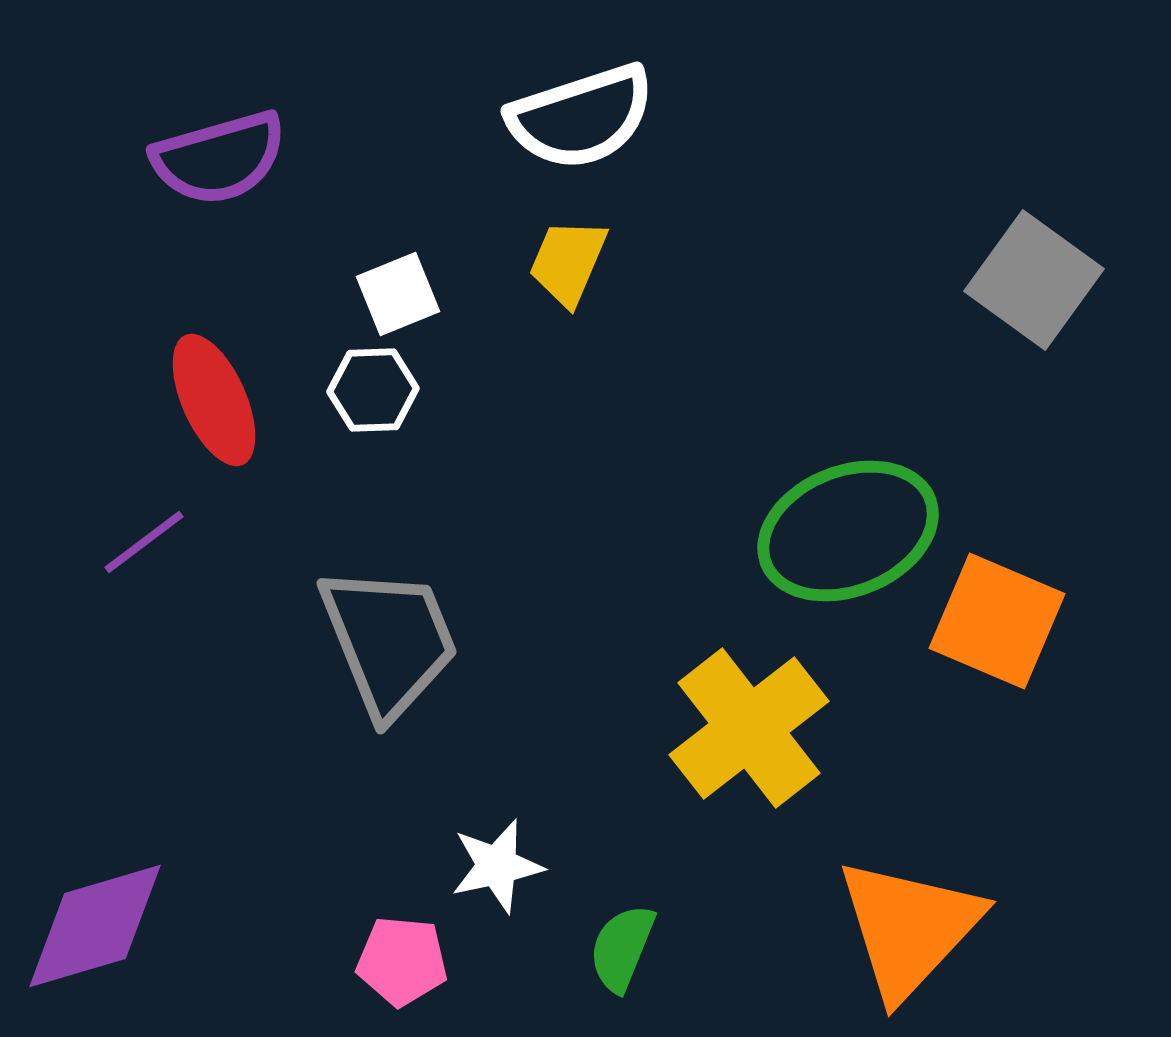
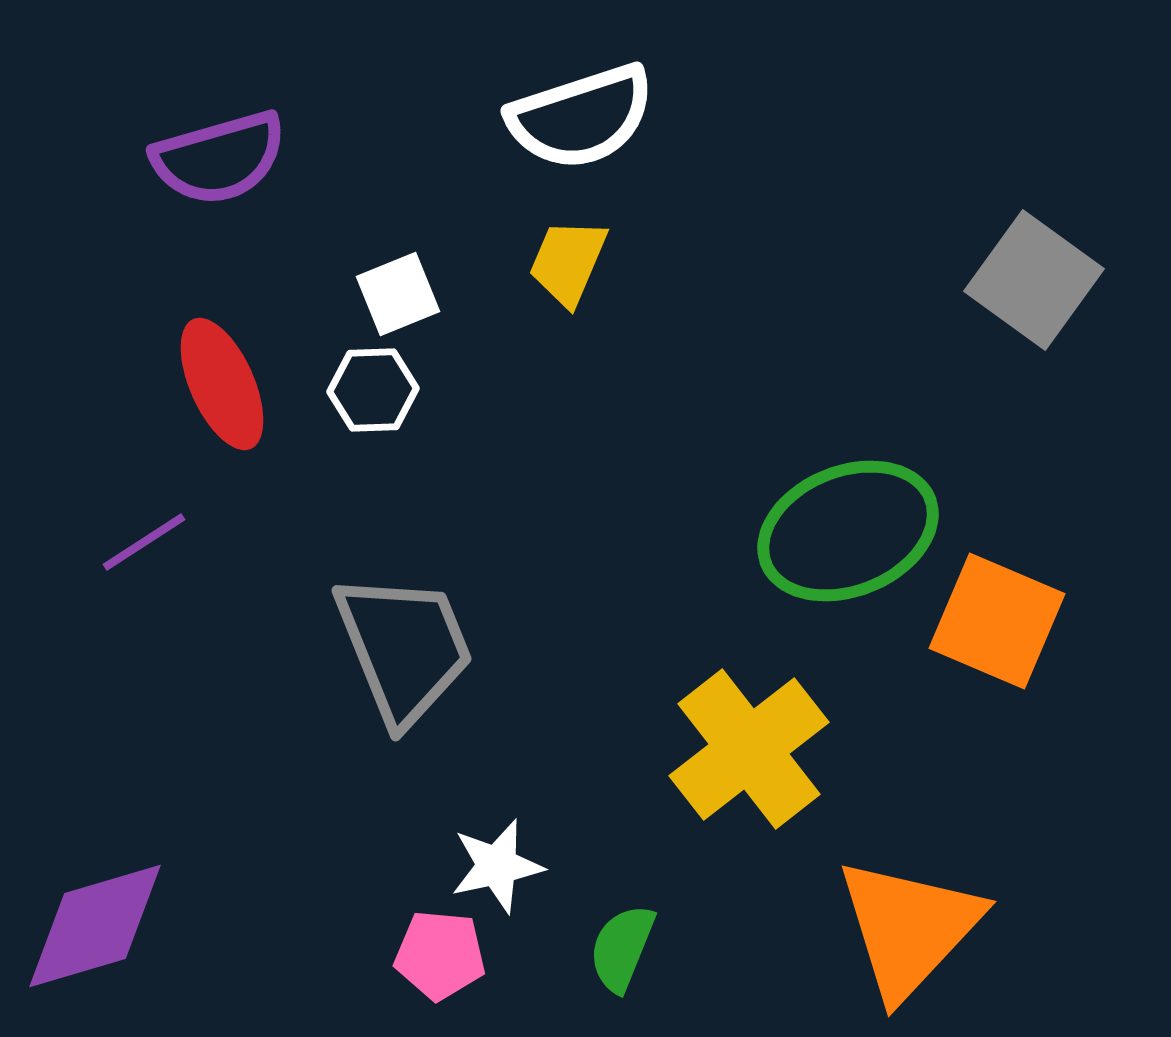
red ellipse: moved 8 px right, 16 px up
purple line: rotated 4 degrees clockwise
gray trapezoid: moved 15 px right, 7 px down
yellow cross: moved 21 px down
pink pentagon: moved 38 px right, 6 px up
